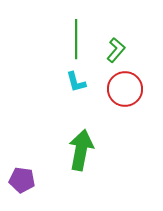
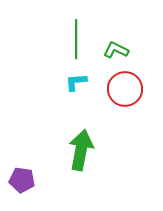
green L-shape: rotated 105 degrees counterclockwise
cyan L-shape: rotated 100 degrees clockwise
